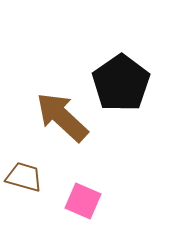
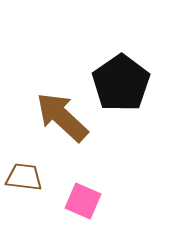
brown trapezoid: rotated 9 degrees counterclockwise
